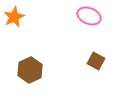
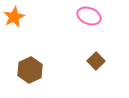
brown square: rotated 18 degrees clockwise
